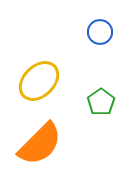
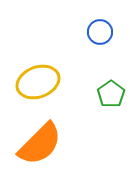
yellow ellipse: moved 1 px left, 1 px down; rotated 24 degrees clockwise
green pentagon: moved 10 px right, 8 px up
